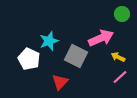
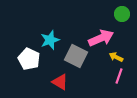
cyan star: moved 1 px right, 1 px up
yellow arrow: moved 2 px left
pink line: moved 1 px left, 1 px up; rotated 28 degrees counterclockwise
red triangle: rotated 42 degrees counterclockwise
